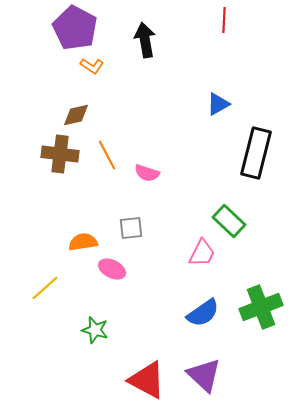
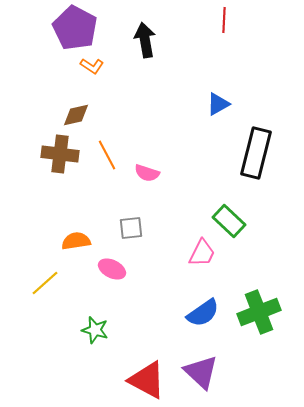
orange semicircle: moved 7 px left, 1 px up
yellow line: moved 5 px up
green cross: moved 2 px left, 5 px down
purple triangle: moved 3 px left, 3 px up
